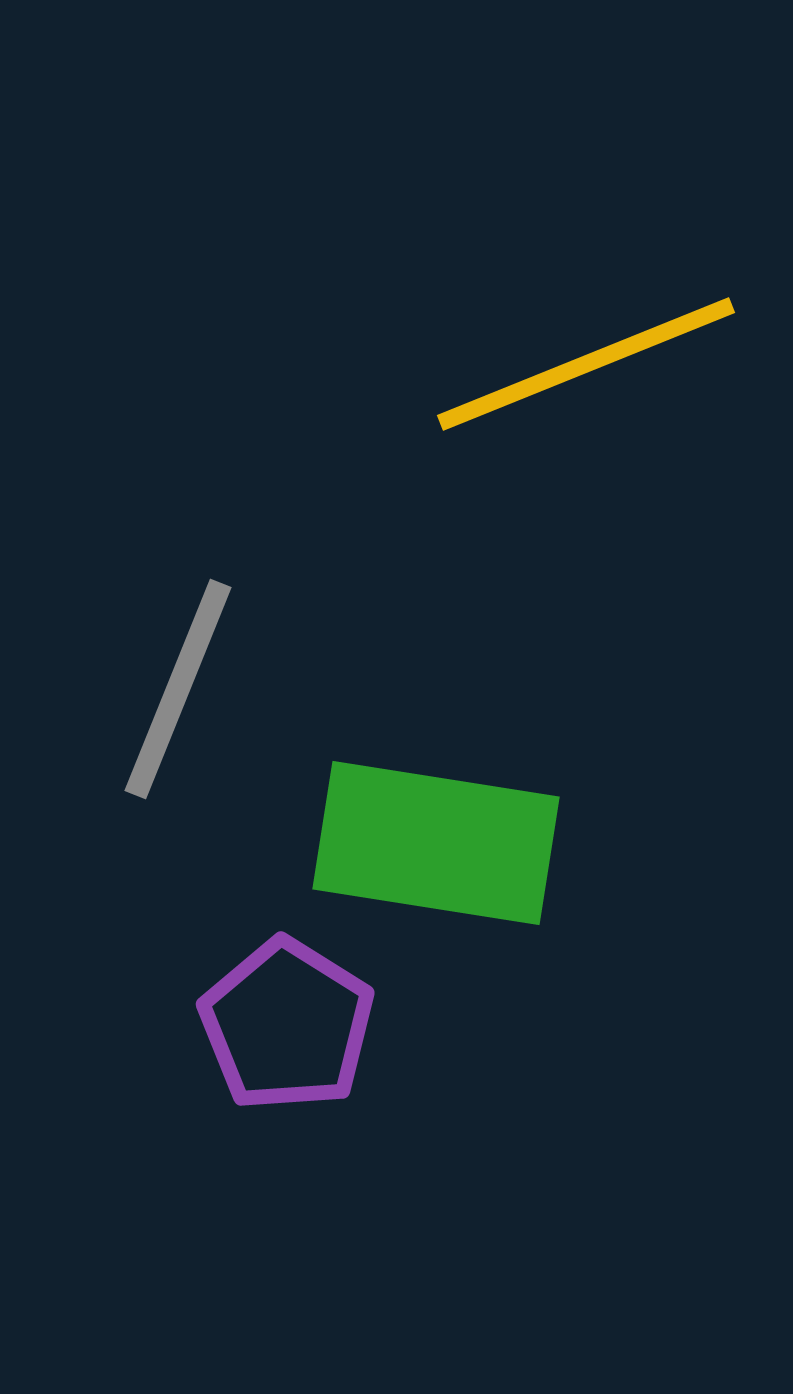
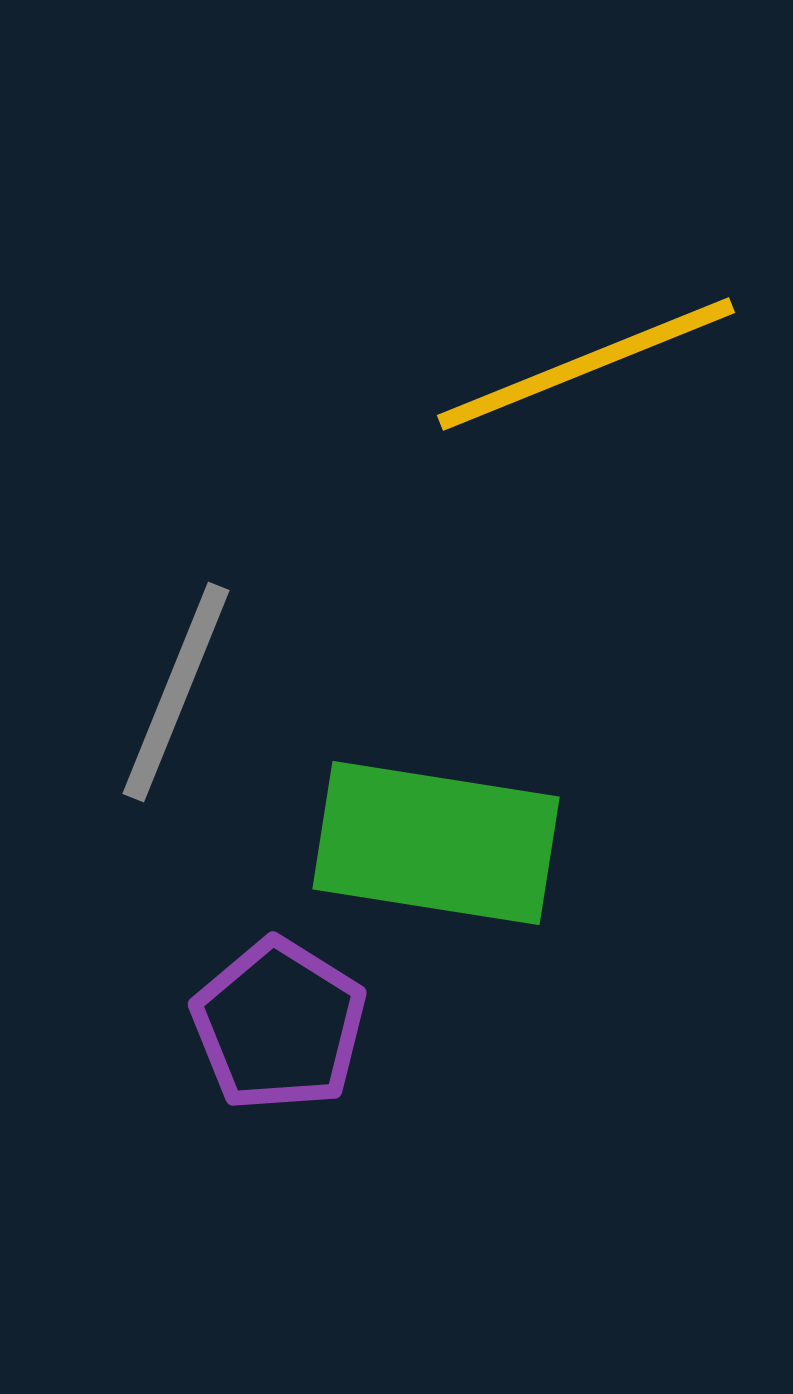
gray line: moved 2 px left, 3 px down
purple pentagon: moved 8 px left
